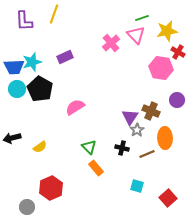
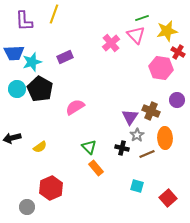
blue trapezoid: moved 14 px up
gray star: moved 5 px down
